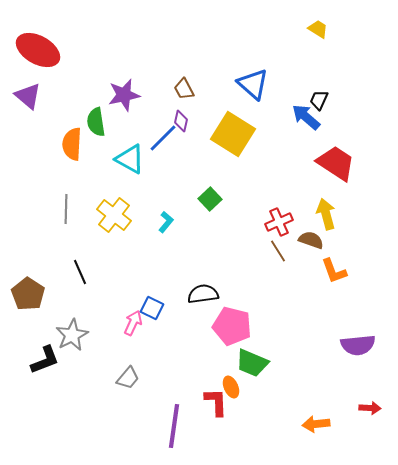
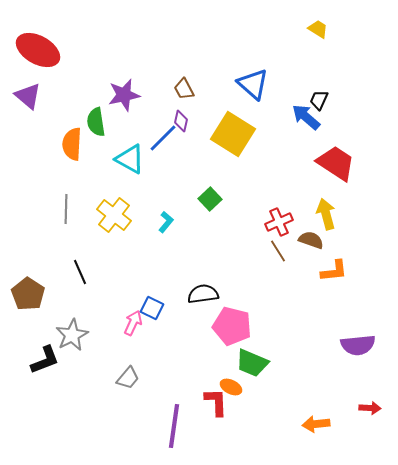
orange L-shape: rotated 76 degrees counterclockwise
orange ellipse: rotated 40 degrees counterclockwise
